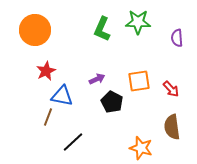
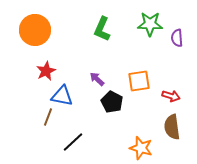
green star: moved 12 px right, 2 px down
purple arrow: rotated 112 degrees counterclockwise
red arrow: moved 7 px down; rotated 30 degrees counterclockwise
